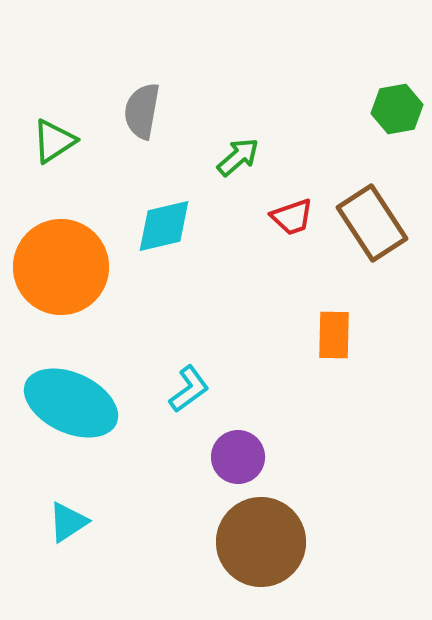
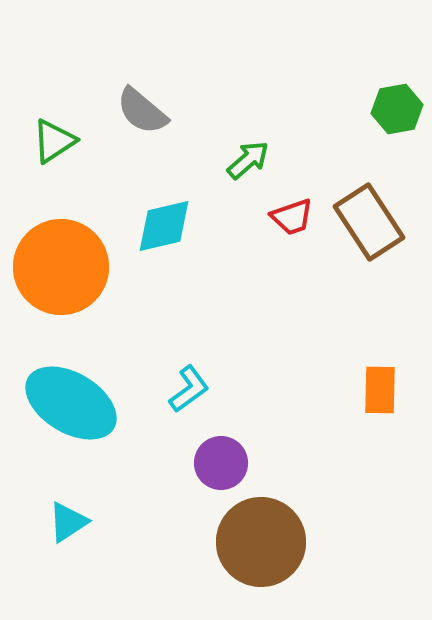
gray semicircle: rotated 60 degrees counterclockwise
green arrow: moved 10 px right, 3 px down
brown rectangle: moved 3 px left, 1 px up
orange rectangle: moved 46 px right, 55 px down
cyan ellipse: rotated 6 degrees clockwise
purple circle: moved 17 px left, 6 px down
